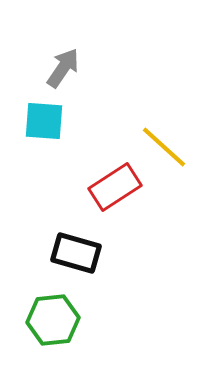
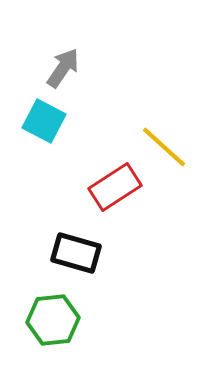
cyan square: rotated 24 degrees clockwise
